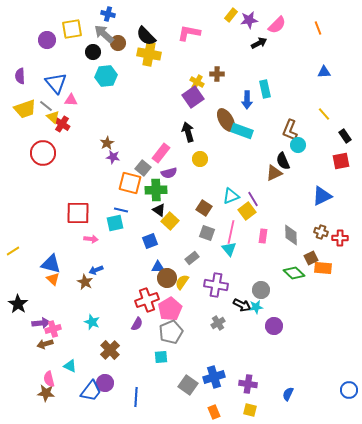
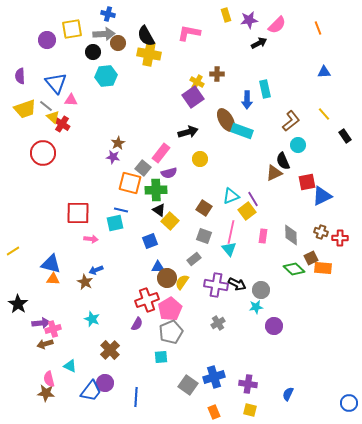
yellow rectangle at (231, 15): moved 5 px left; rotated 56 degrees counterclockwise
gray arrow at (104, 34): rotated 135 degrees clockwise
black semicircle at (146, 36): rotated 15 degrees clockwise
brown L-shape at (290, 130): moved 1 px right, 9 px up; rotated 150 degrees counterclockwise
black arrow at (188, 132): rotated 90 degrees clockwise
brown star at (107, 143): moved 11 px right
red square at (341, 161): moved 34 px left, 21 px down
gray square at (207, 233): moved 3 px left, 3 px down
gray rectangle at (192, 258): moved 2 px right, 1 px down
green diamond at (294, 273): moved 4 px up
orange triangle at (53, 279): rotated 40 degrees counterclockwise
black arrow at (242, 305): moved 5 px left, 21 px up
cyan star at (92, 322): moved 3 px up
blue circle at (349, 390): moved 13 px down
